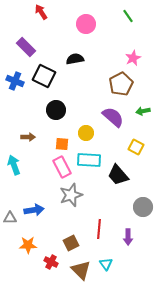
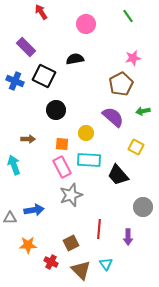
pink star: rotated 14 degrees clockwise
brown arrow: moved 2 px down
